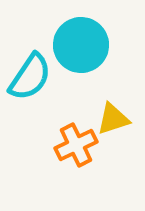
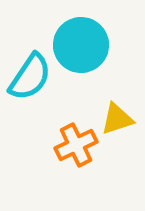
yellow triangle: moved 4 px right
